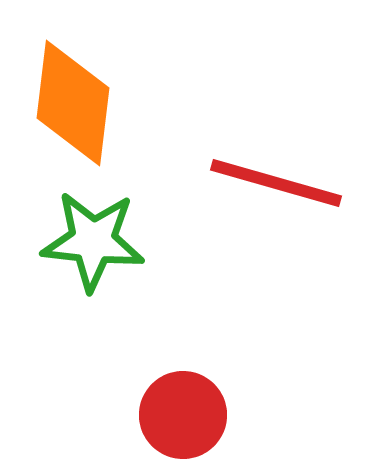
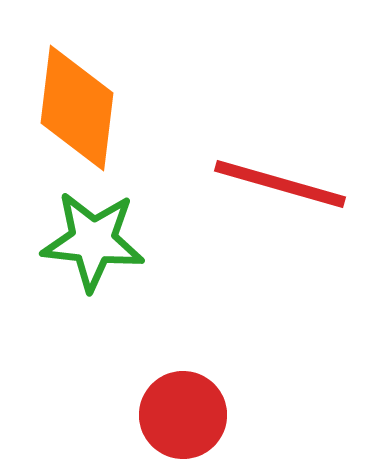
orange diamond: moved 4 px right, 5 px down
red line: moved 4 px right, 1 px down
